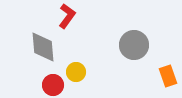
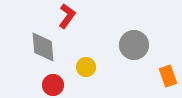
yellow circle: moved 10 px right, 5 px up
